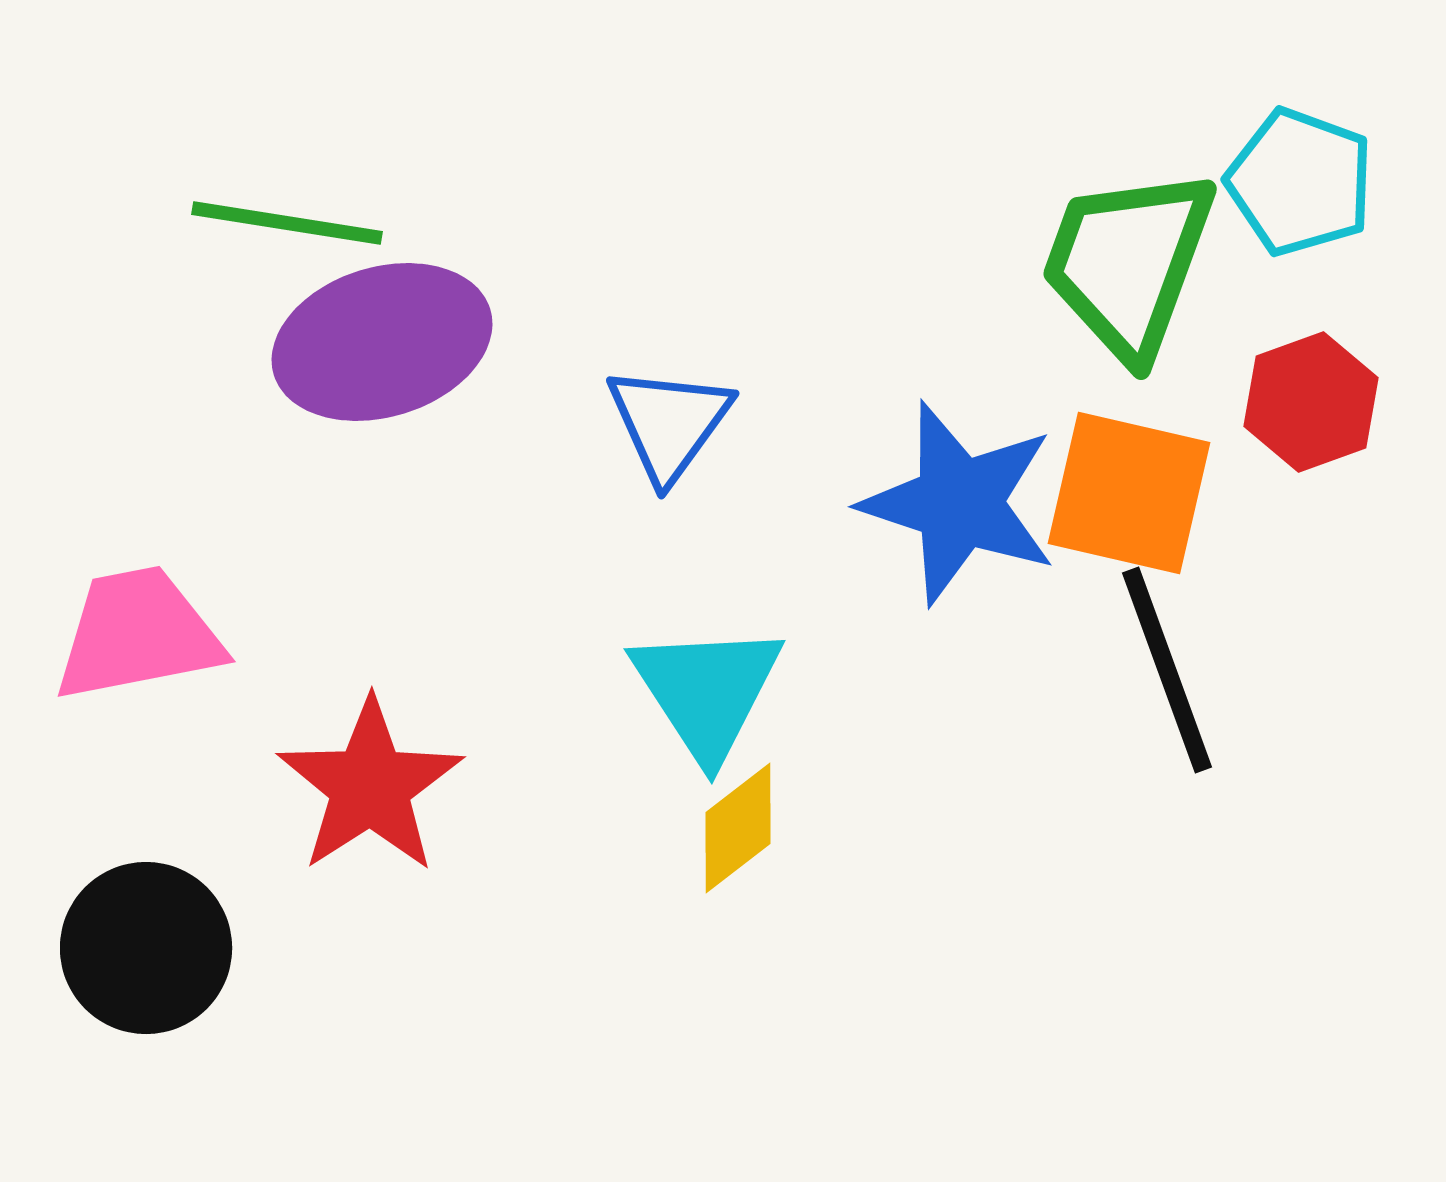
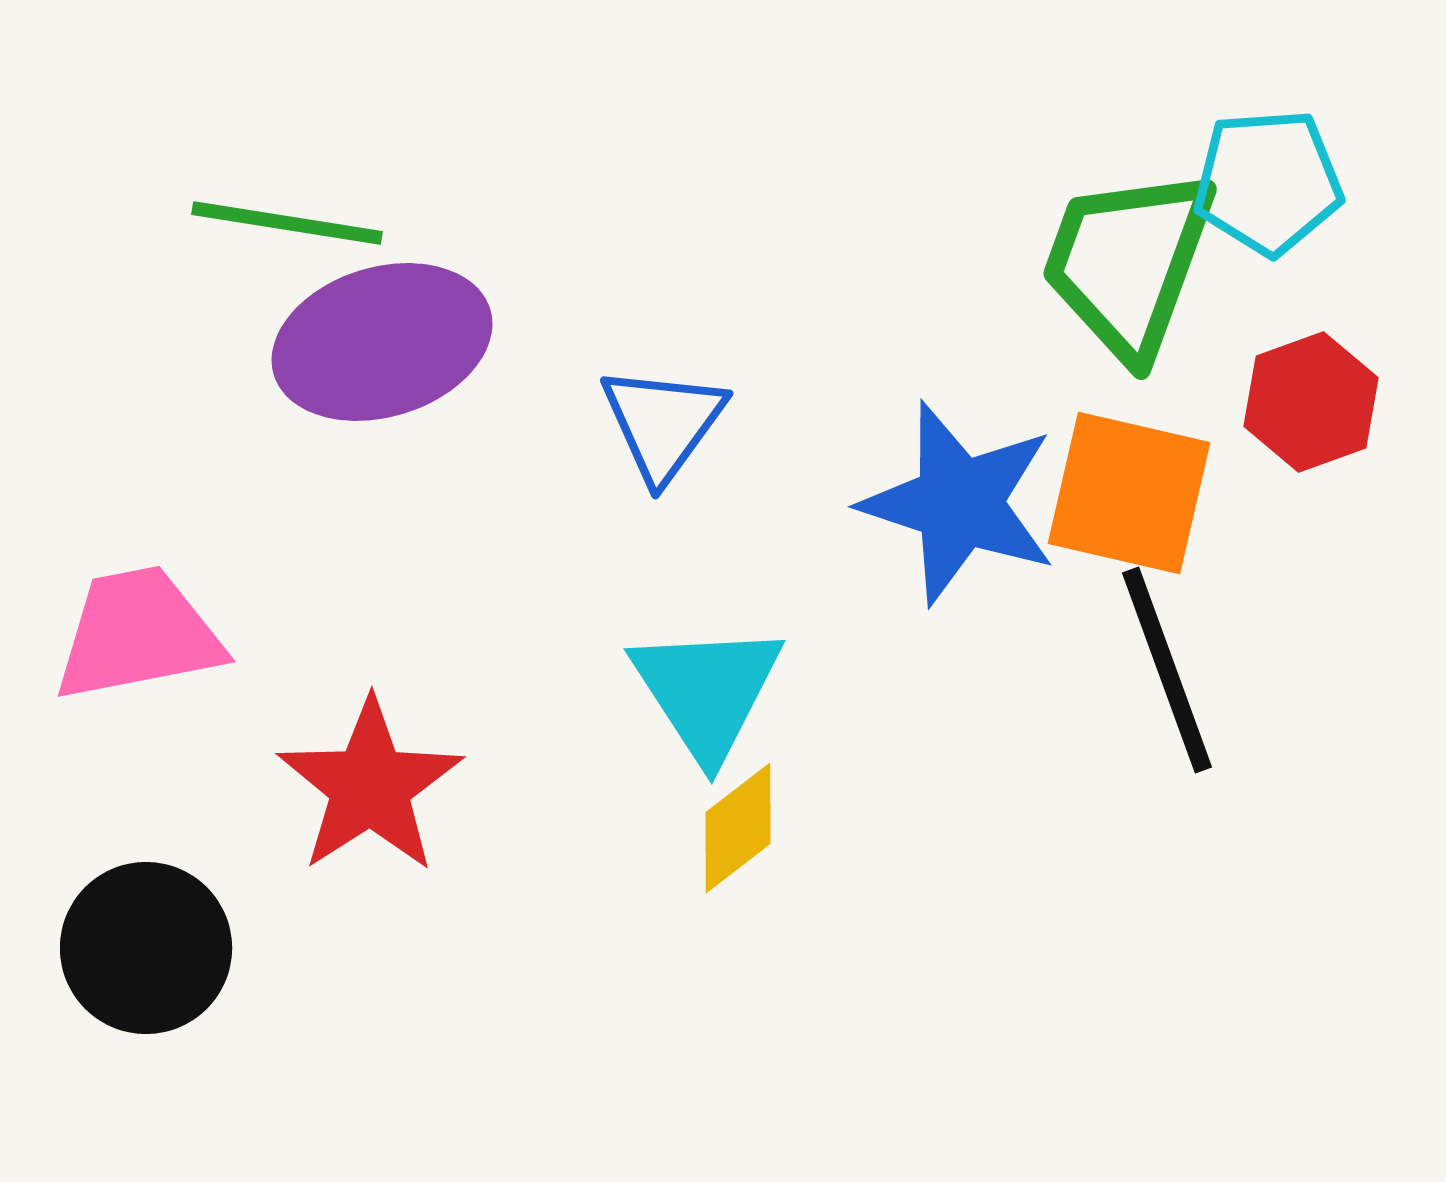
cyan pentagon: moved 32 px left; rotated 24 degrees counterclockwise
blue triangle: moved 6 px left
